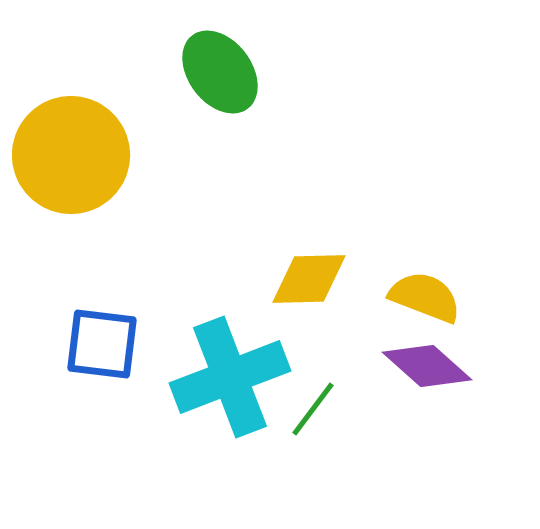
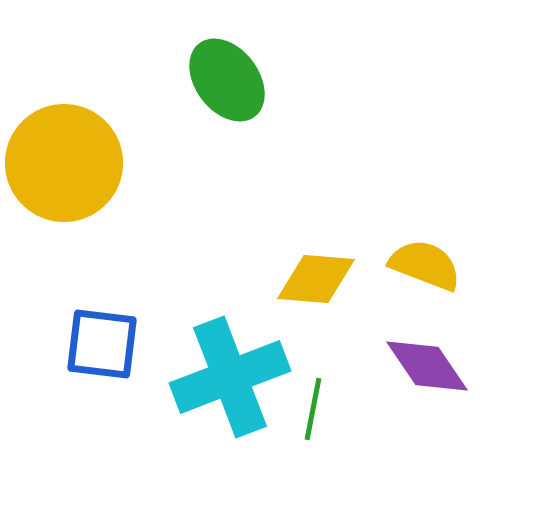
green ellipse: moved 7 px right, 8 px down
yellow circle: moved 7 px left, 8 px down
yellow diamond: moved 7 px right; rotated 6 degrees clockwise
yellow semicircle: moved 32 px up
purple diamond: rotated 14 degrees clockwise
green line: rotated 26 degrees counterclockwise
